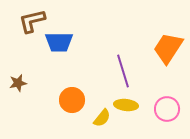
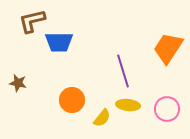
brown star: rotated 24 degrees clockwise
yellow ellipse: moved 2 px right
